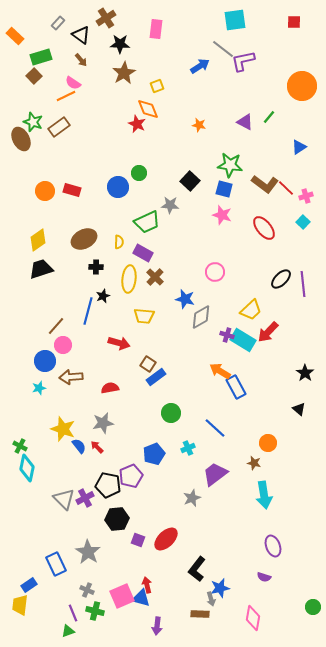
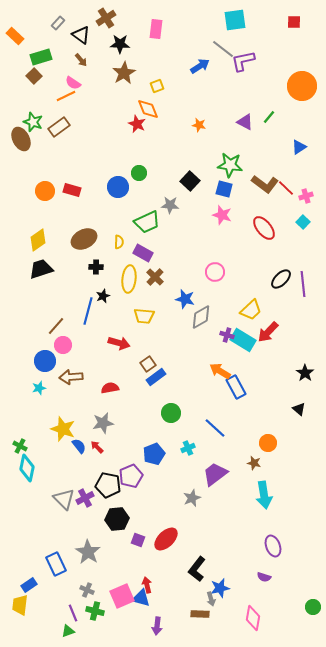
brown square at (148, 364): rotated 21 degrees clockwise
